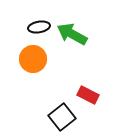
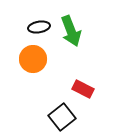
green arrow: moved 1 px left, 3 px up; rotated 140 degrees counterclockwise
red rectangle: moved 5 px left, 6 px up
